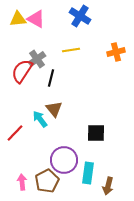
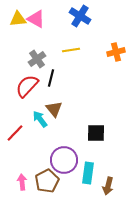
red semicircle: moved 5 px right, 15 px down; rotated 10 degrees clockwise
